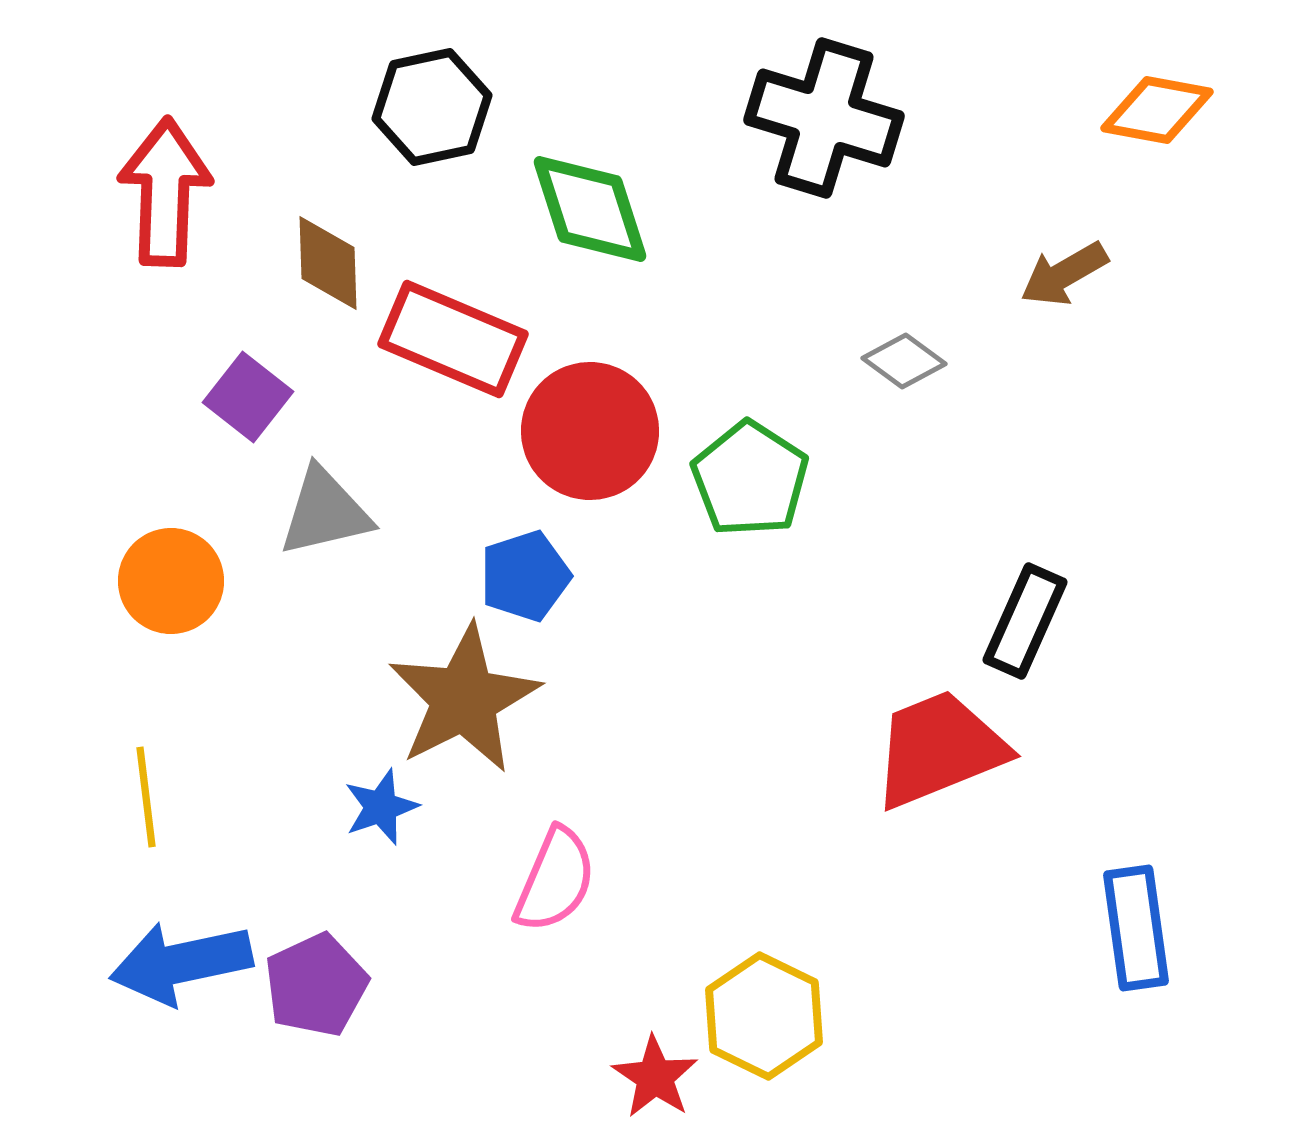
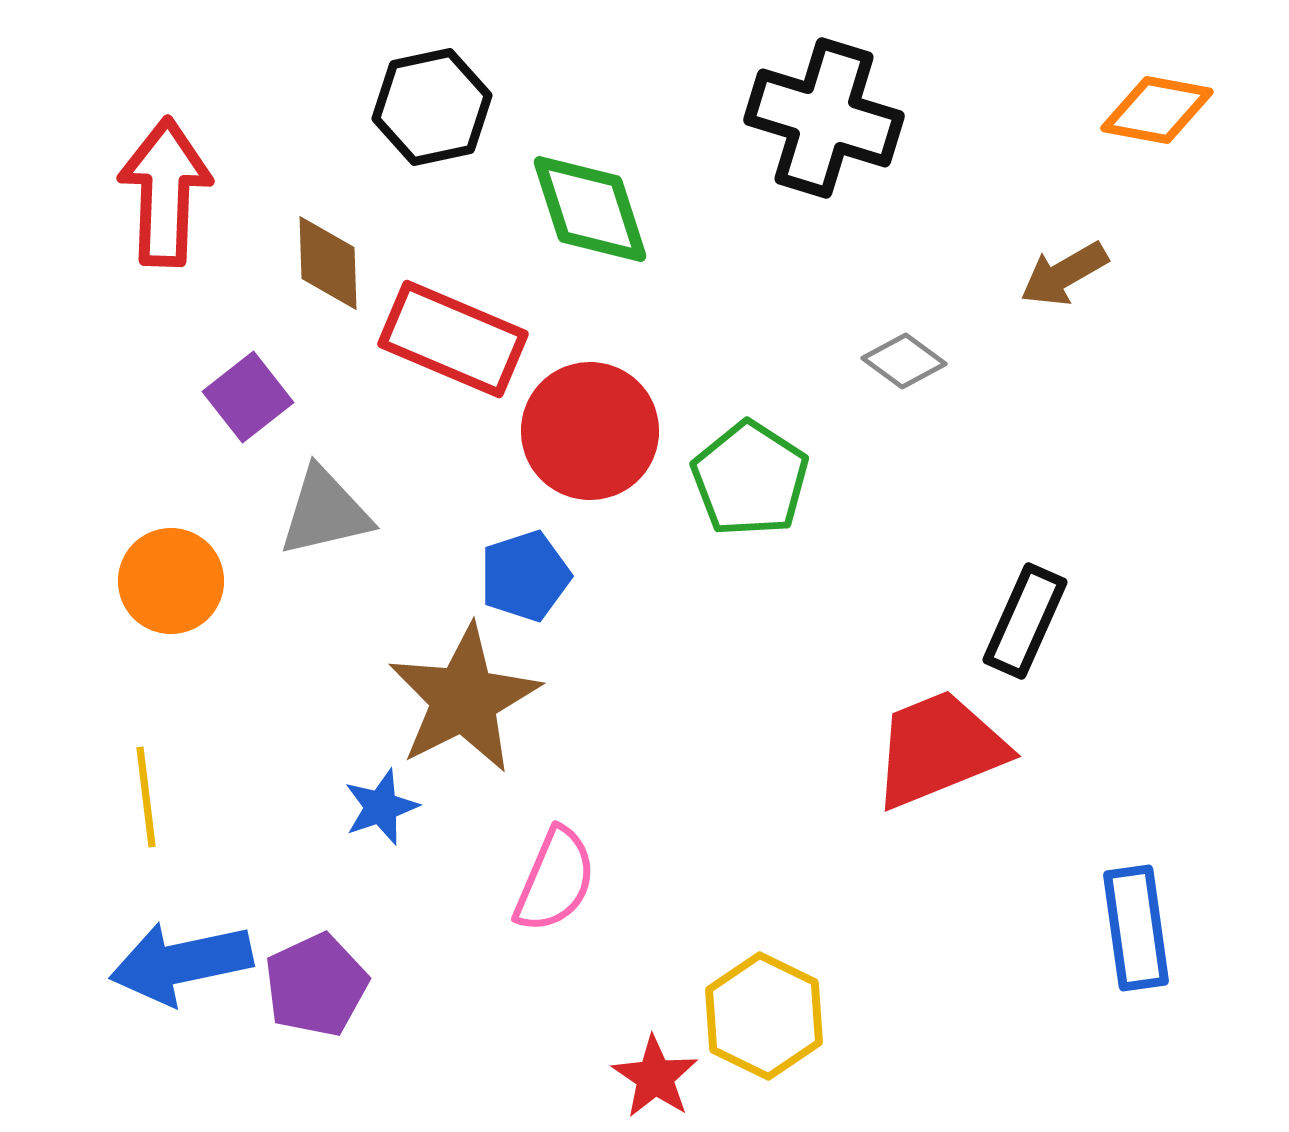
purple square: rotated 14 degrees clockwise
